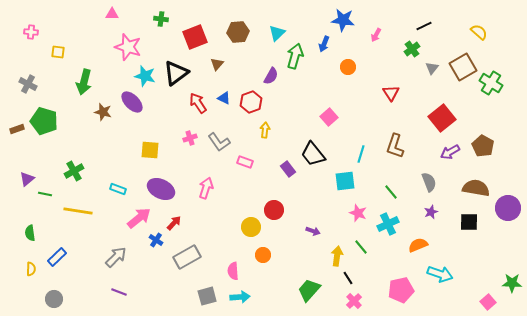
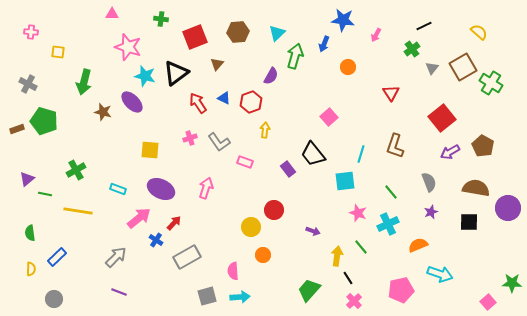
green cross at (74, 171): moved 2 px right, 1 px up
